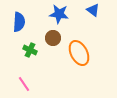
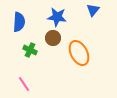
blue triangle: rotated 32 degrees clockwise
blue star: moved 2 px left, 3 px down
